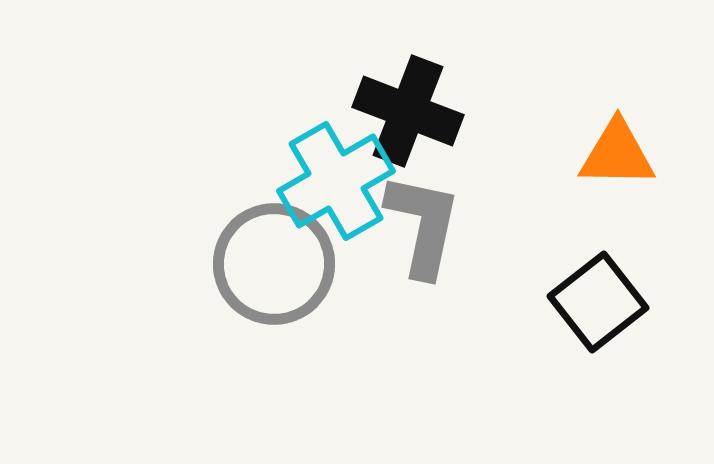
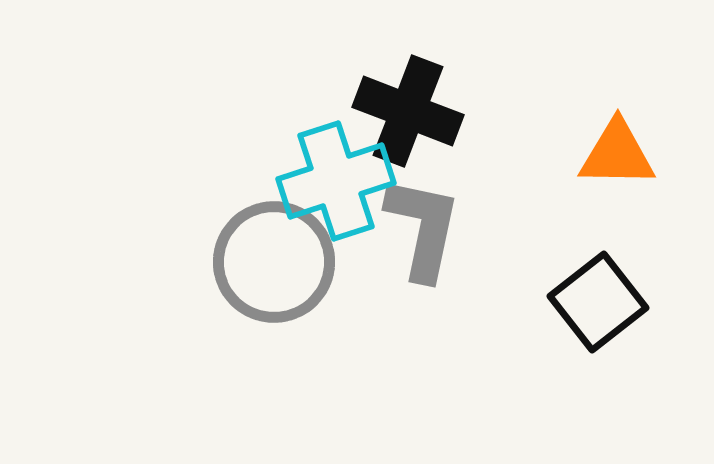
cyan cross: rotated 12 degrees clockwise
gray L-shape: moved 3 px down
gray circle: moved 2 px up
